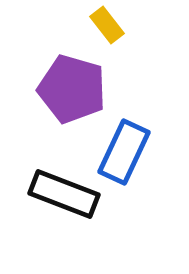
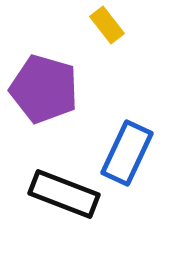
purple pentagon: moved 28 px left
blue rectangle: moved 3 px right, 1 px down
